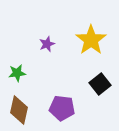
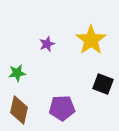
black square: moved 3 px right; rotated 30 degrees counterclockwise
purple pentagon: rotated 10 degrees counterclockwise
